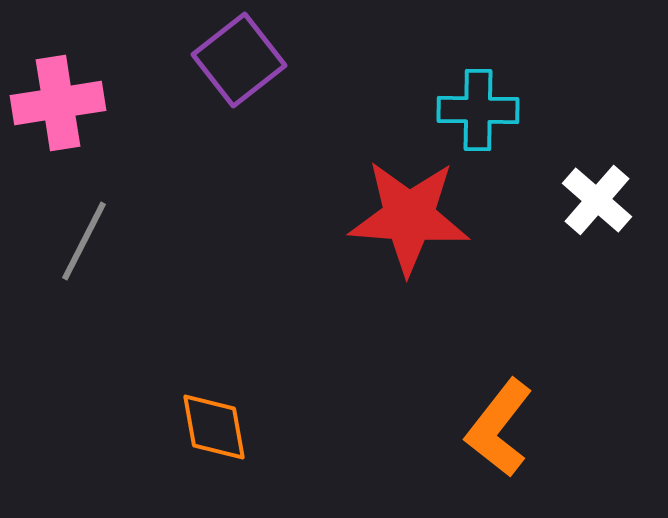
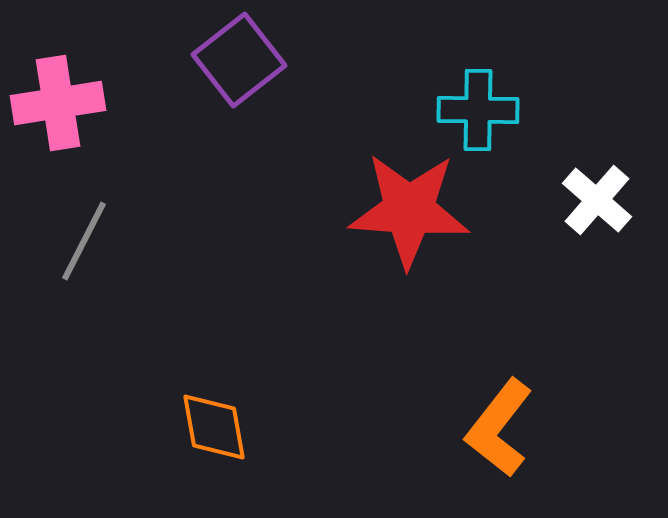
red star: moved 7 px up
